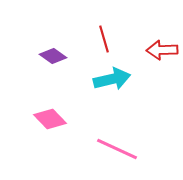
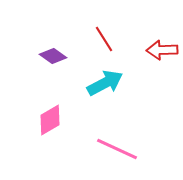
red line: rotated 16 degrees counterclockwise
cyan arrow: moved 7 px left, 4 px down; rotated 15 degrees counterclockwise
pink diamond: moved 1 px down; rotated 76 degrees counterclockwise
